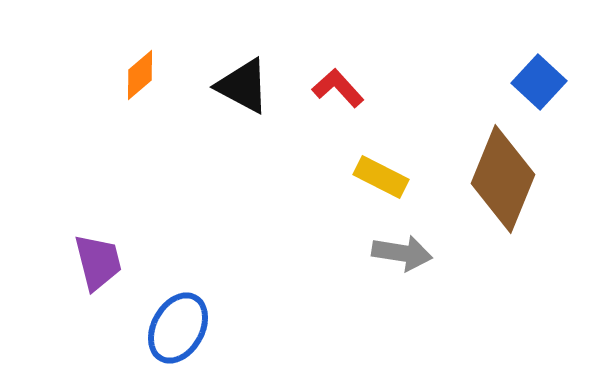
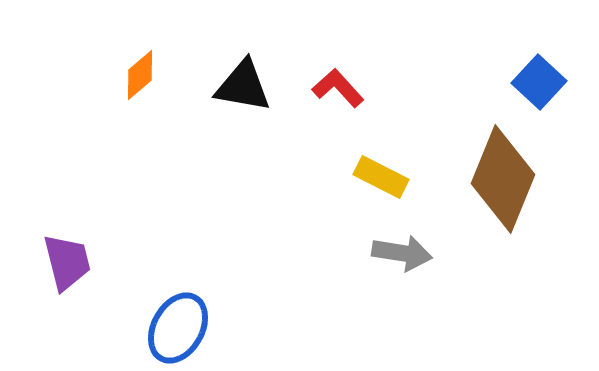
black triangle: rotated 18 degrees counterclockwise
purple trapezoid: moved 31 px left
